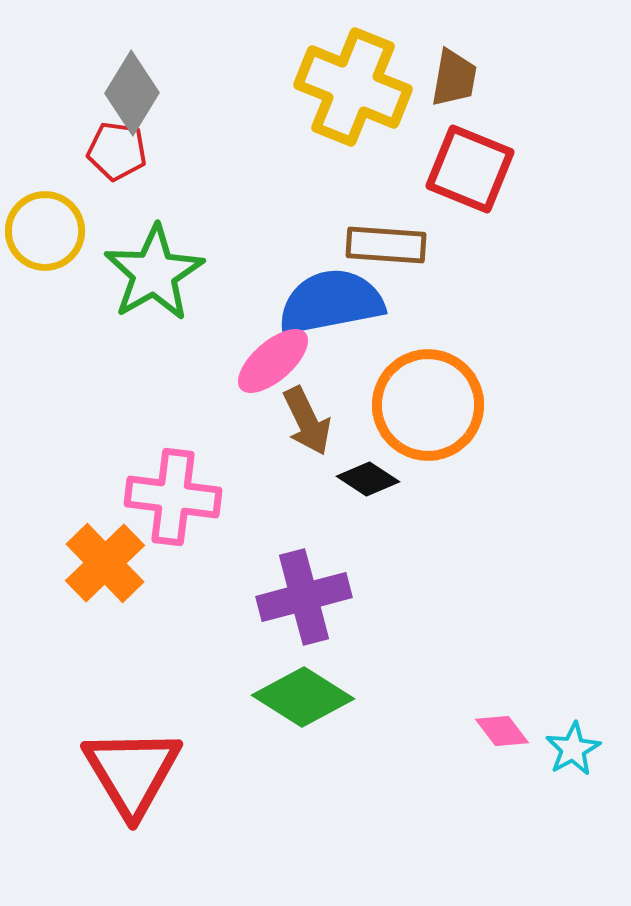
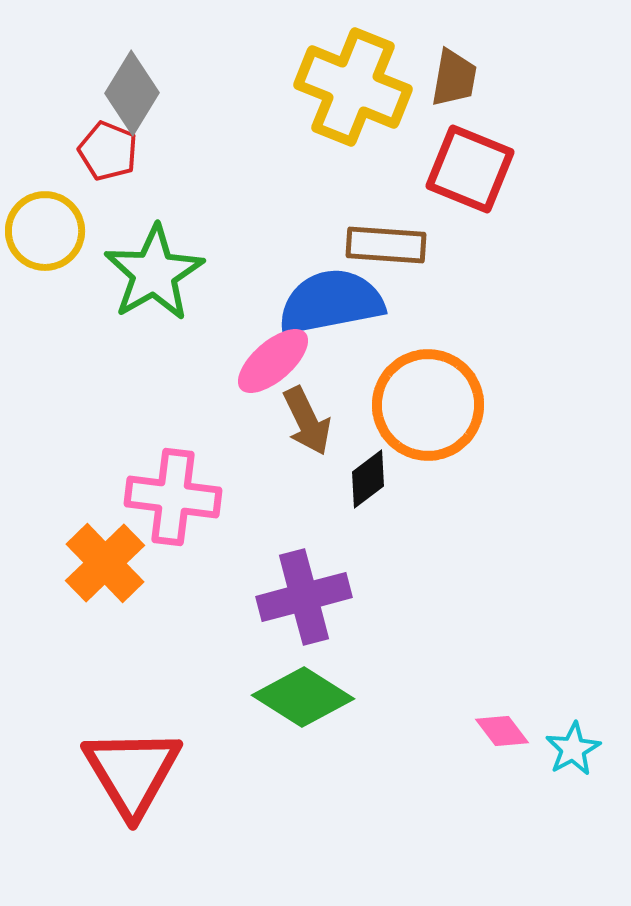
red pentagon: moved 9 px left; rotated 14 degrees clockwise
black diamond: rotated 70 degrees counterclockwise
